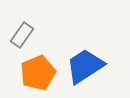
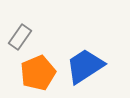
gray rectangle: moved 2 px left, 2 px down
